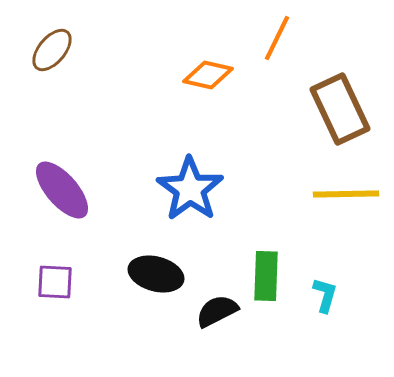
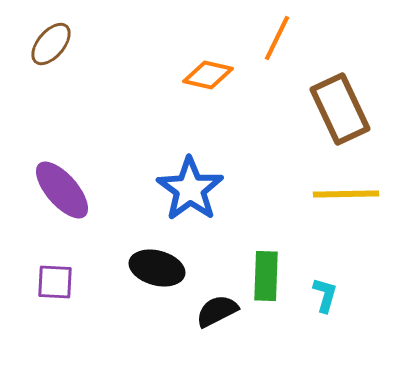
brown ellipse: moved 1 px left, 6 px up
black ellipse: moved 1 px right, 6 px up
